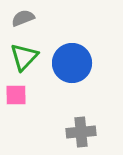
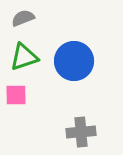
green triangle: rotated 28 degrees clockwise
blue circle: moved 2 px right, 2 px up
